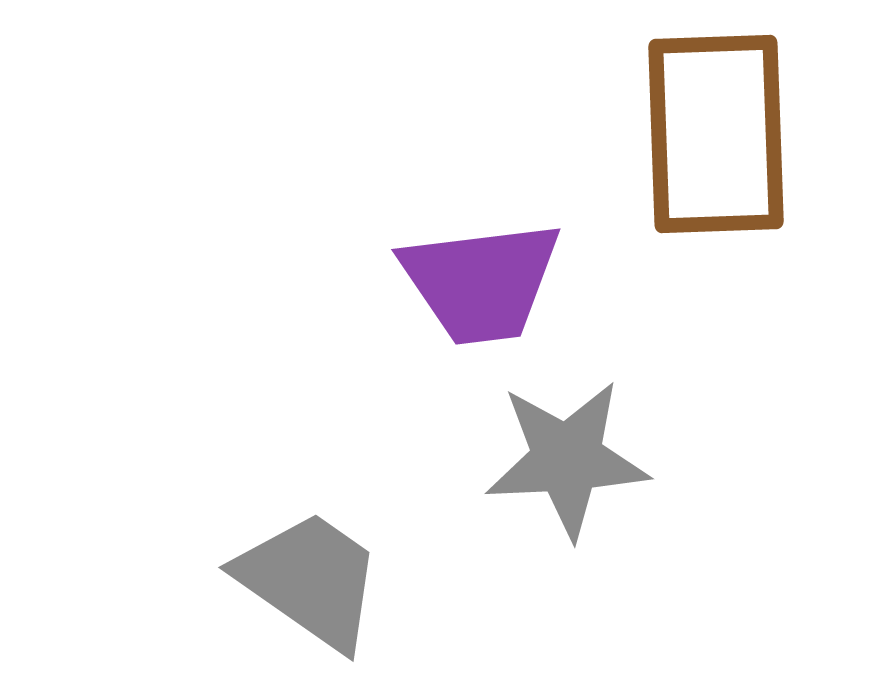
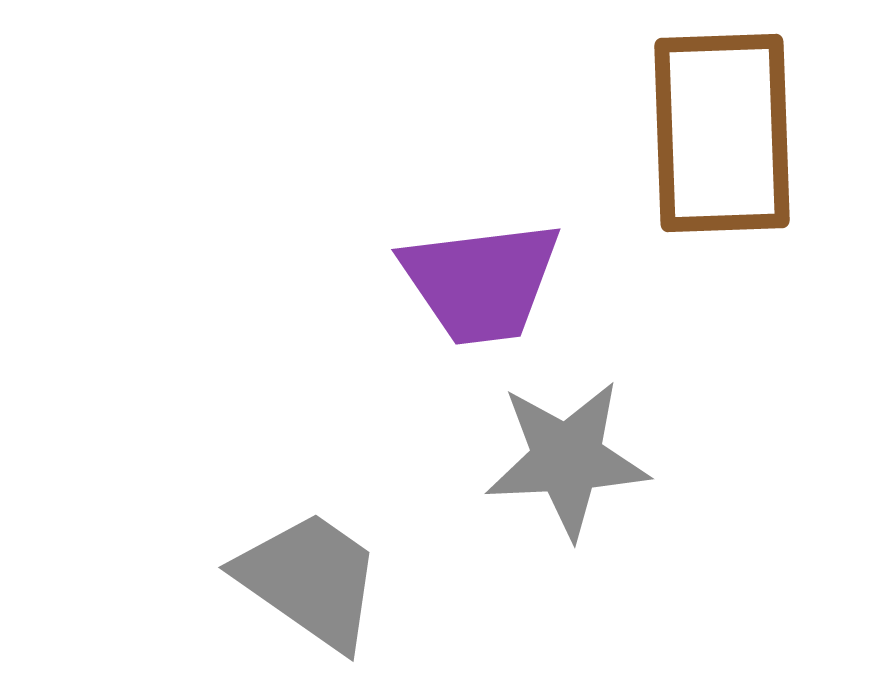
brown rectangle: moved 6 px right, 1 px up
